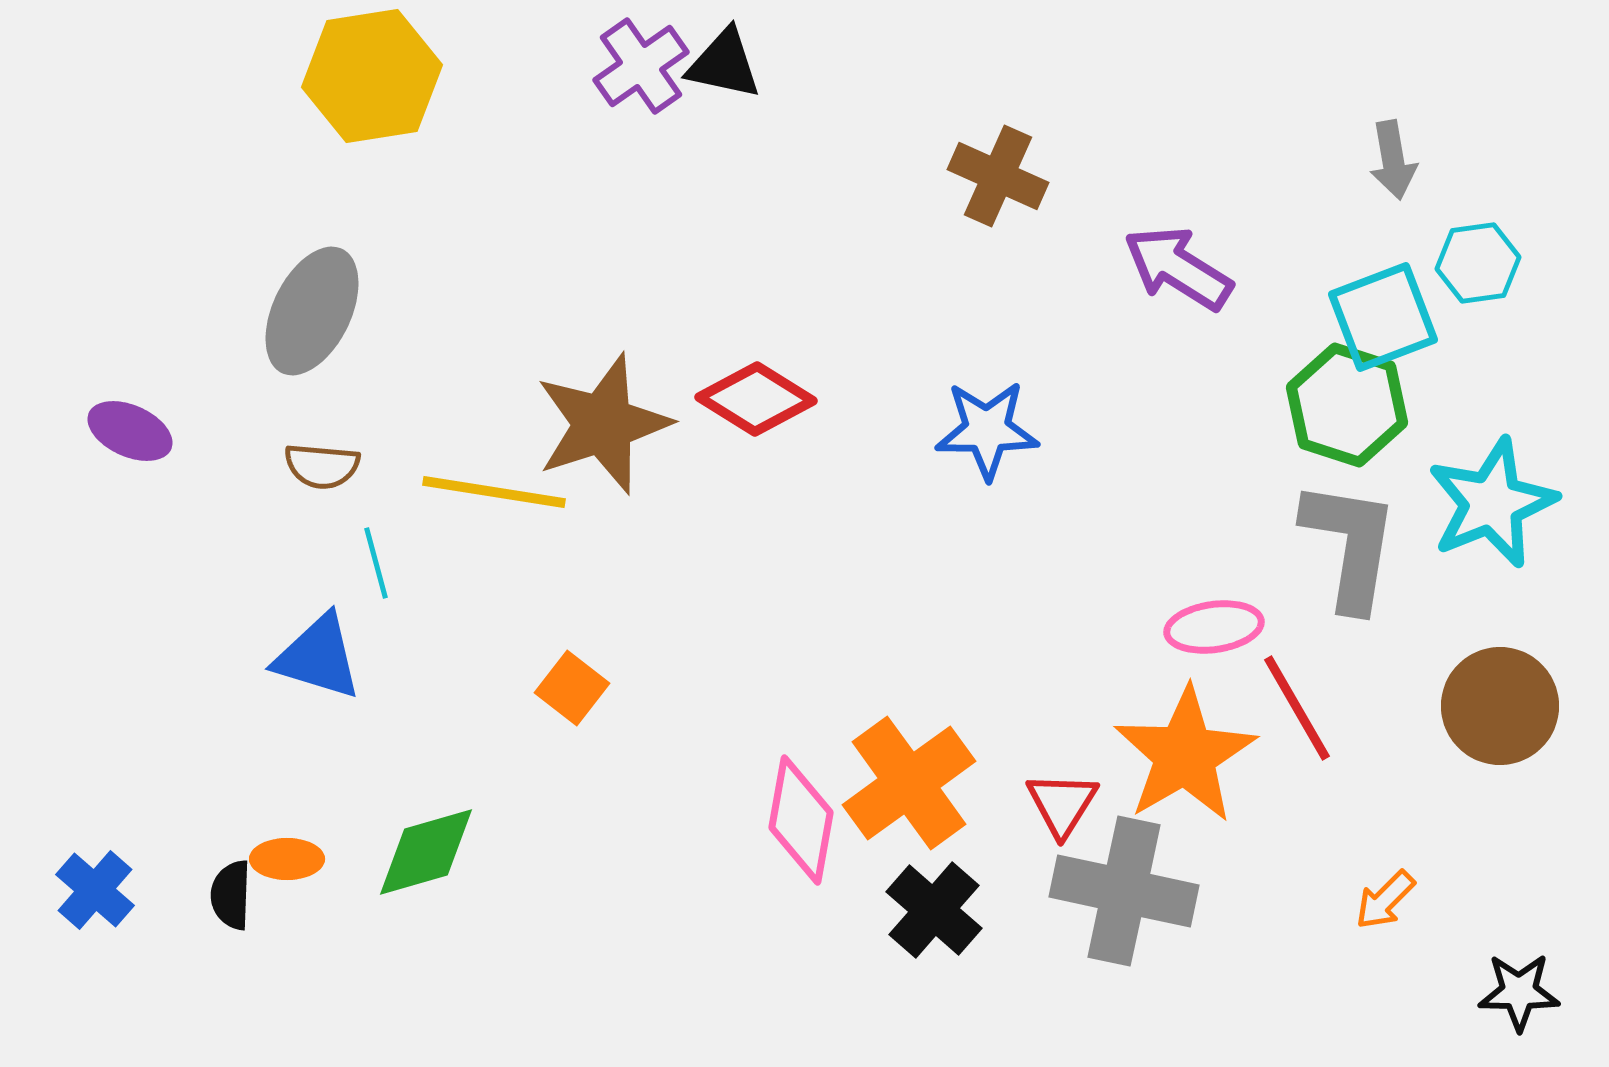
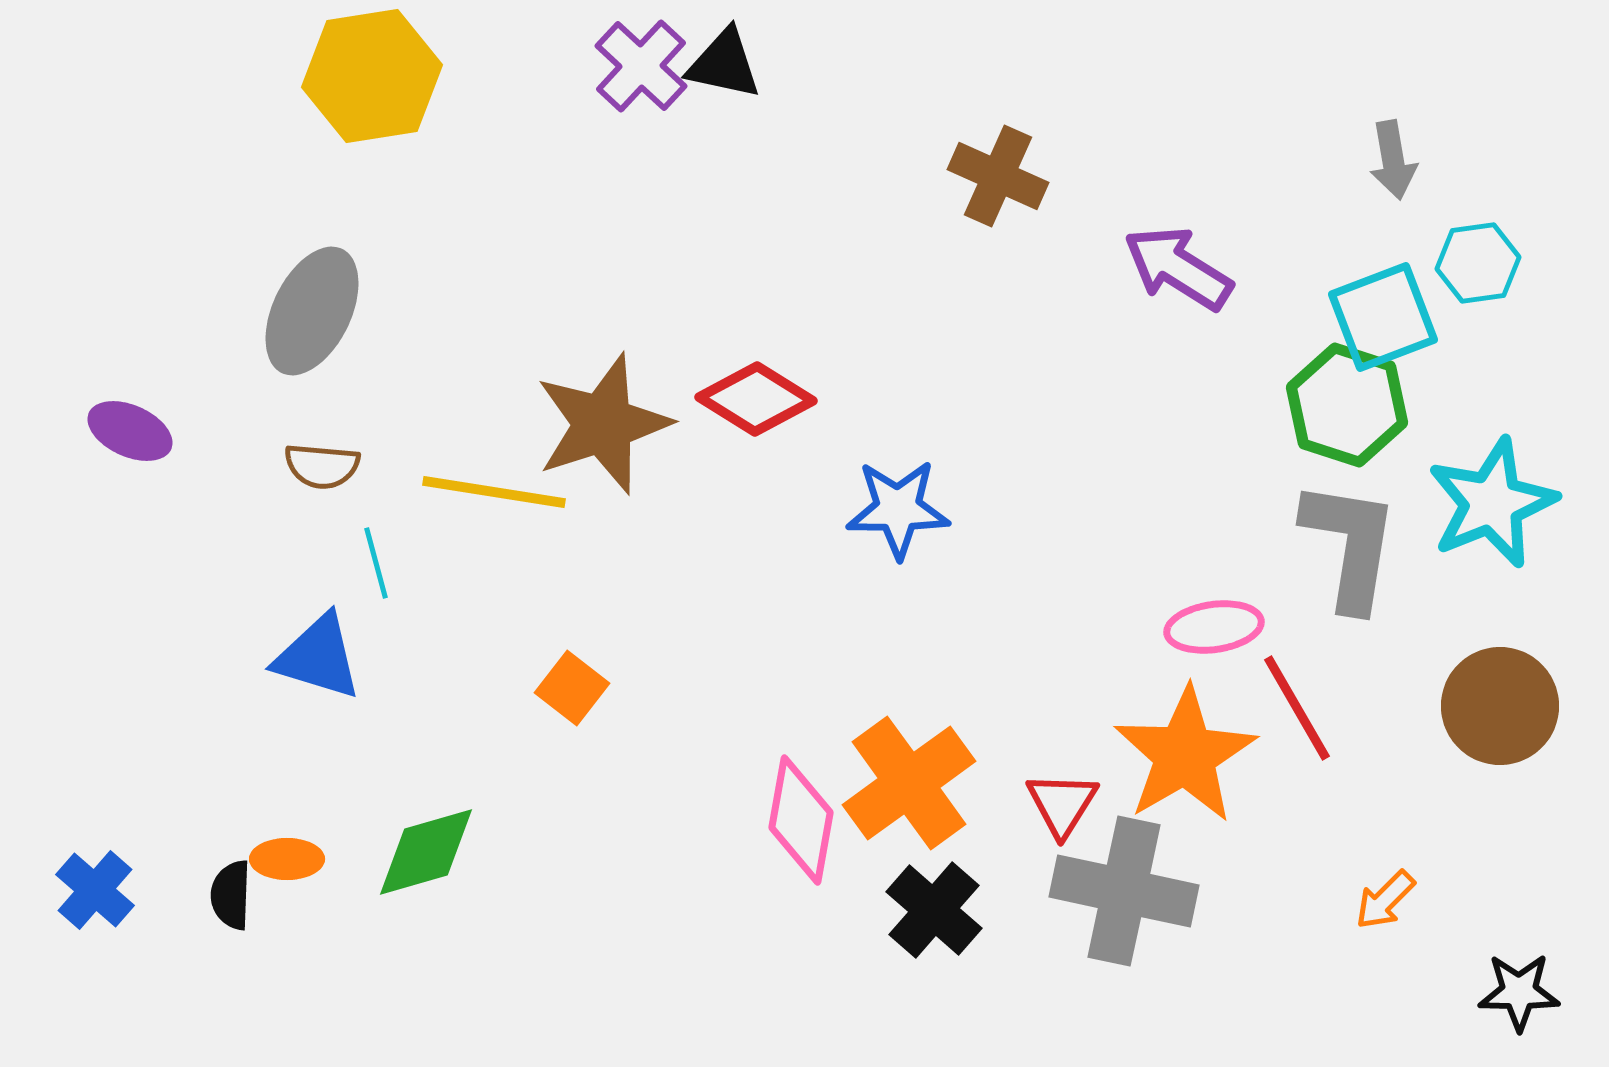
purple cross: rotated 12 degrees counterclockwise
blue star: moved 89 px left, 79 px down
